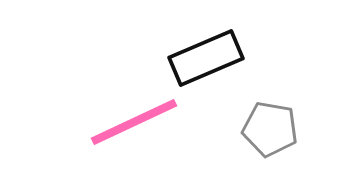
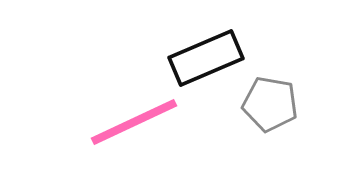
gray pentagon: moved 25 px up
